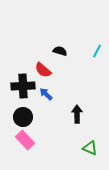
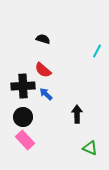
black semicircle: moved 17 px left, 12 px up
